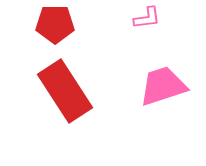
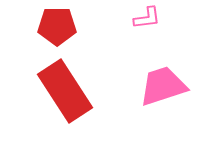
red pentagon: moved 2 px right, 2 px down
